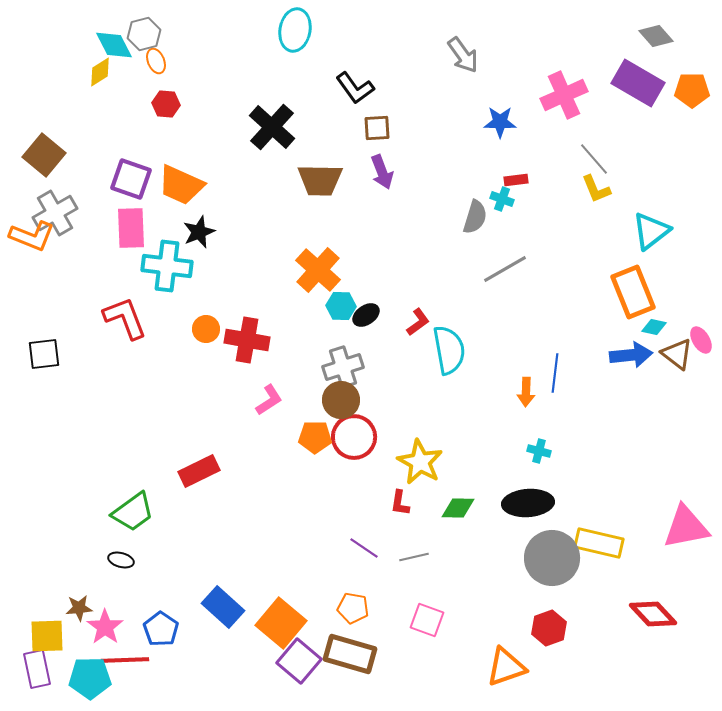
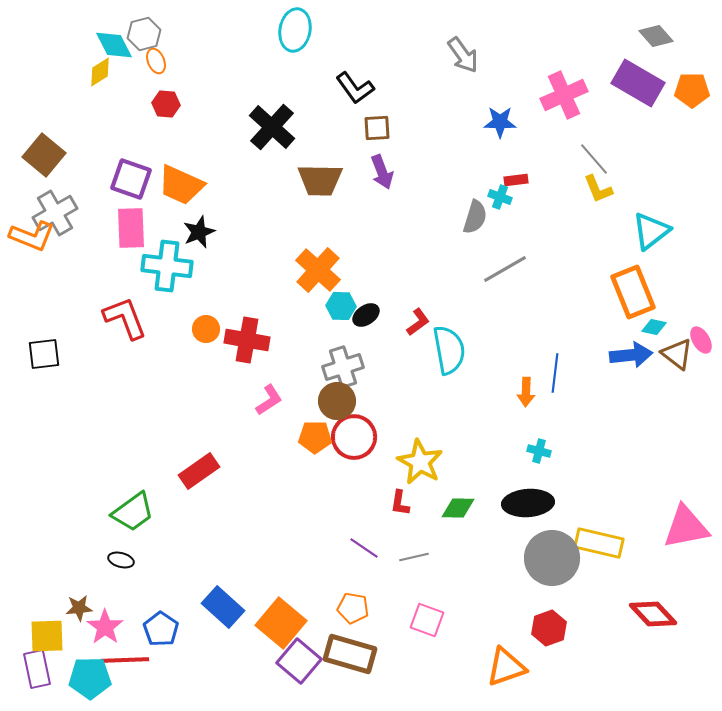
yellow L-shape at (596, 189): moved 2 px right
cyan cross at (502, 199): moved 2 px left, 2 px up
brown circle at (341, 400): moved 4 px left, 1 px down
red rectangle at (199, 471): rotated 9 degrees counterclockwise
